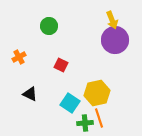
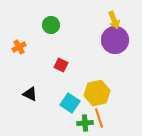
yellow arrow: moved 2 px right
green circle: moved 2 px right, 1 px up
orange cross: moved 10 px up
